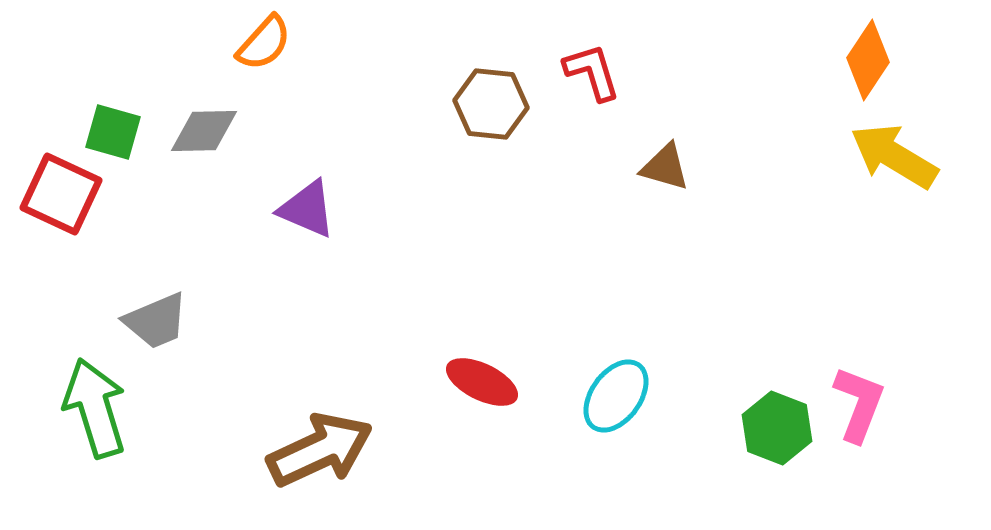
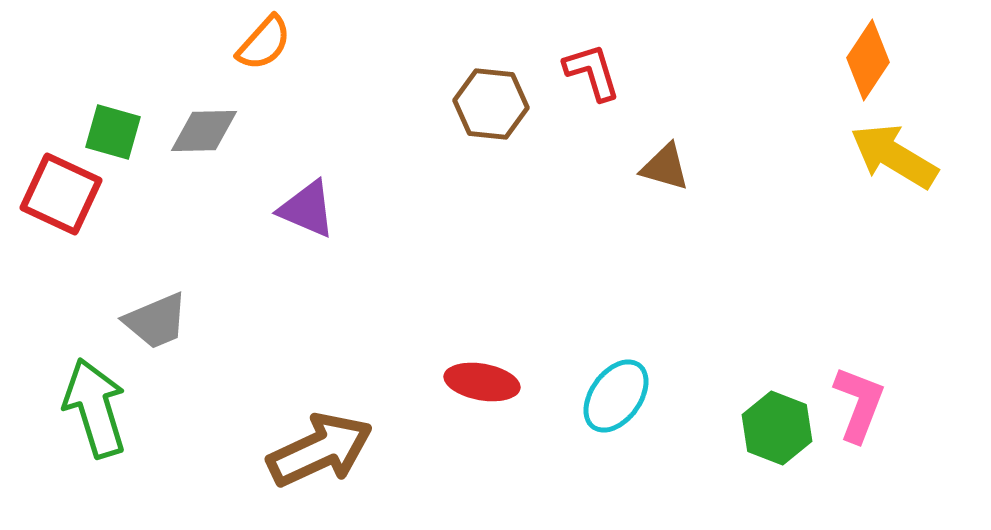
red ellipse: rotated 16 degrees counterclockwise
